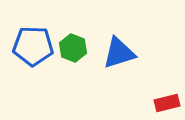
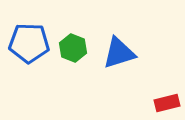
blue pentagon: moved 4 px left, 3 px up
